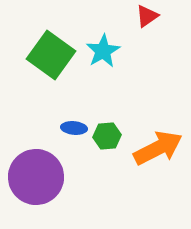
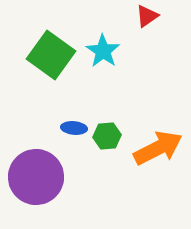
cyan star: rotated 8 degrees counterclockwise
